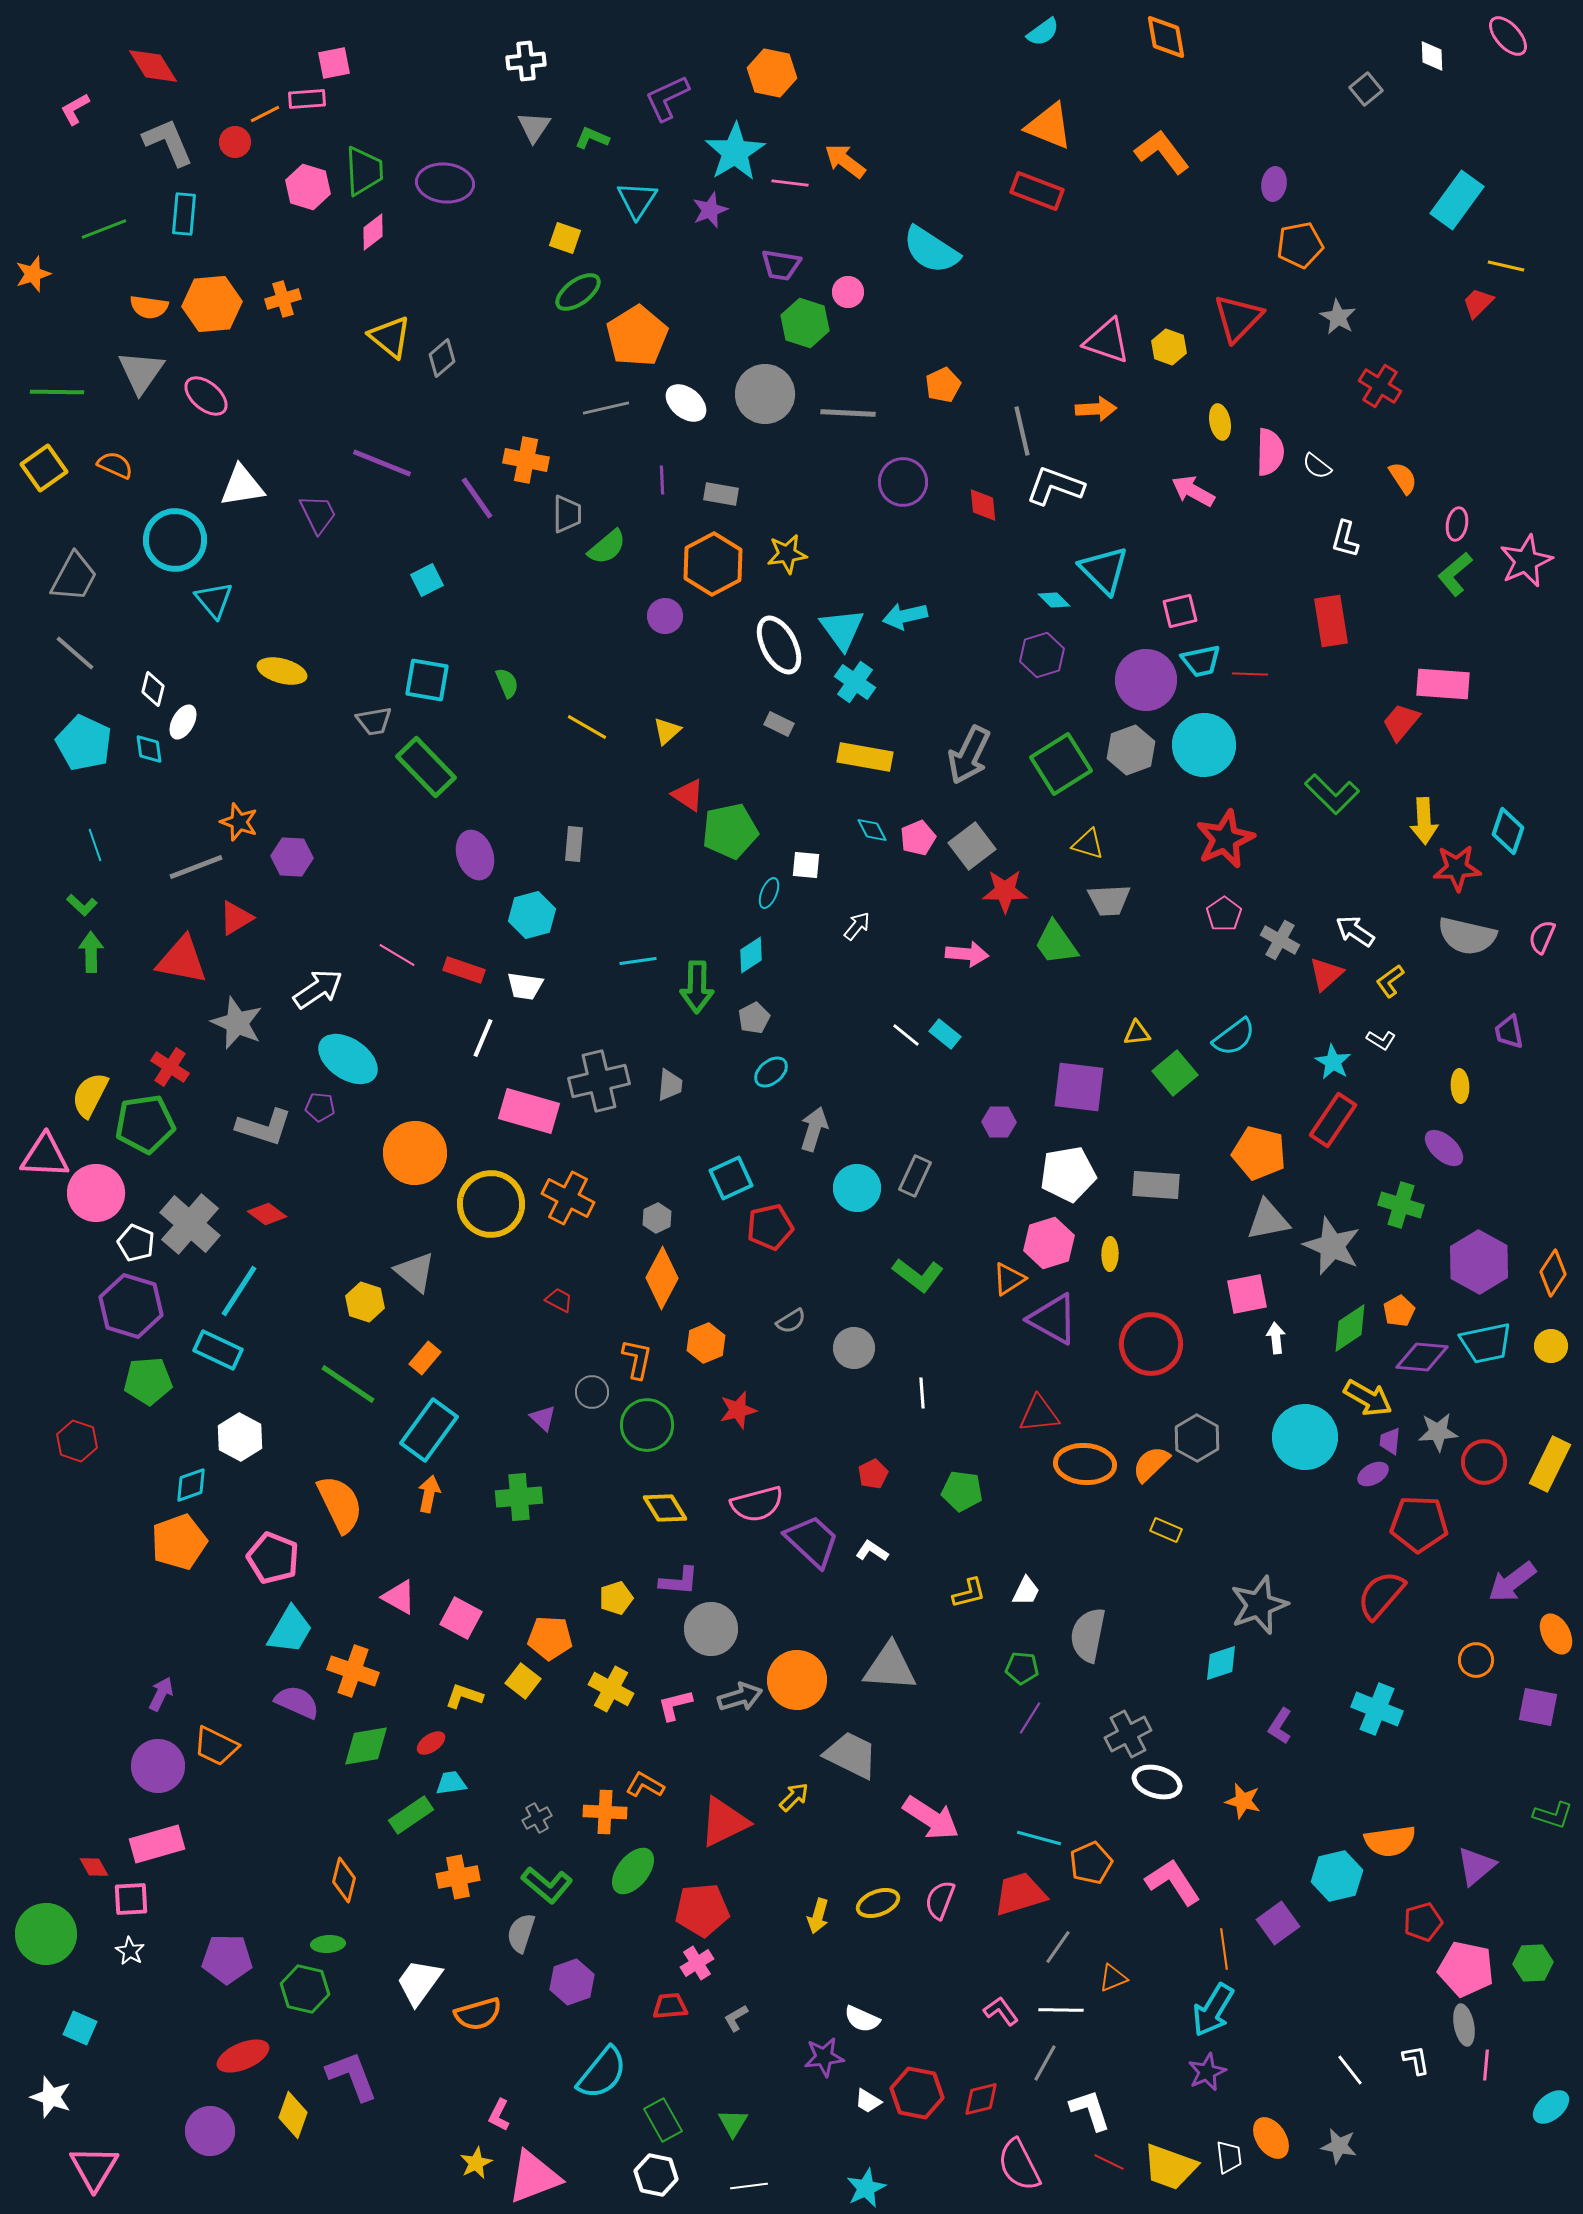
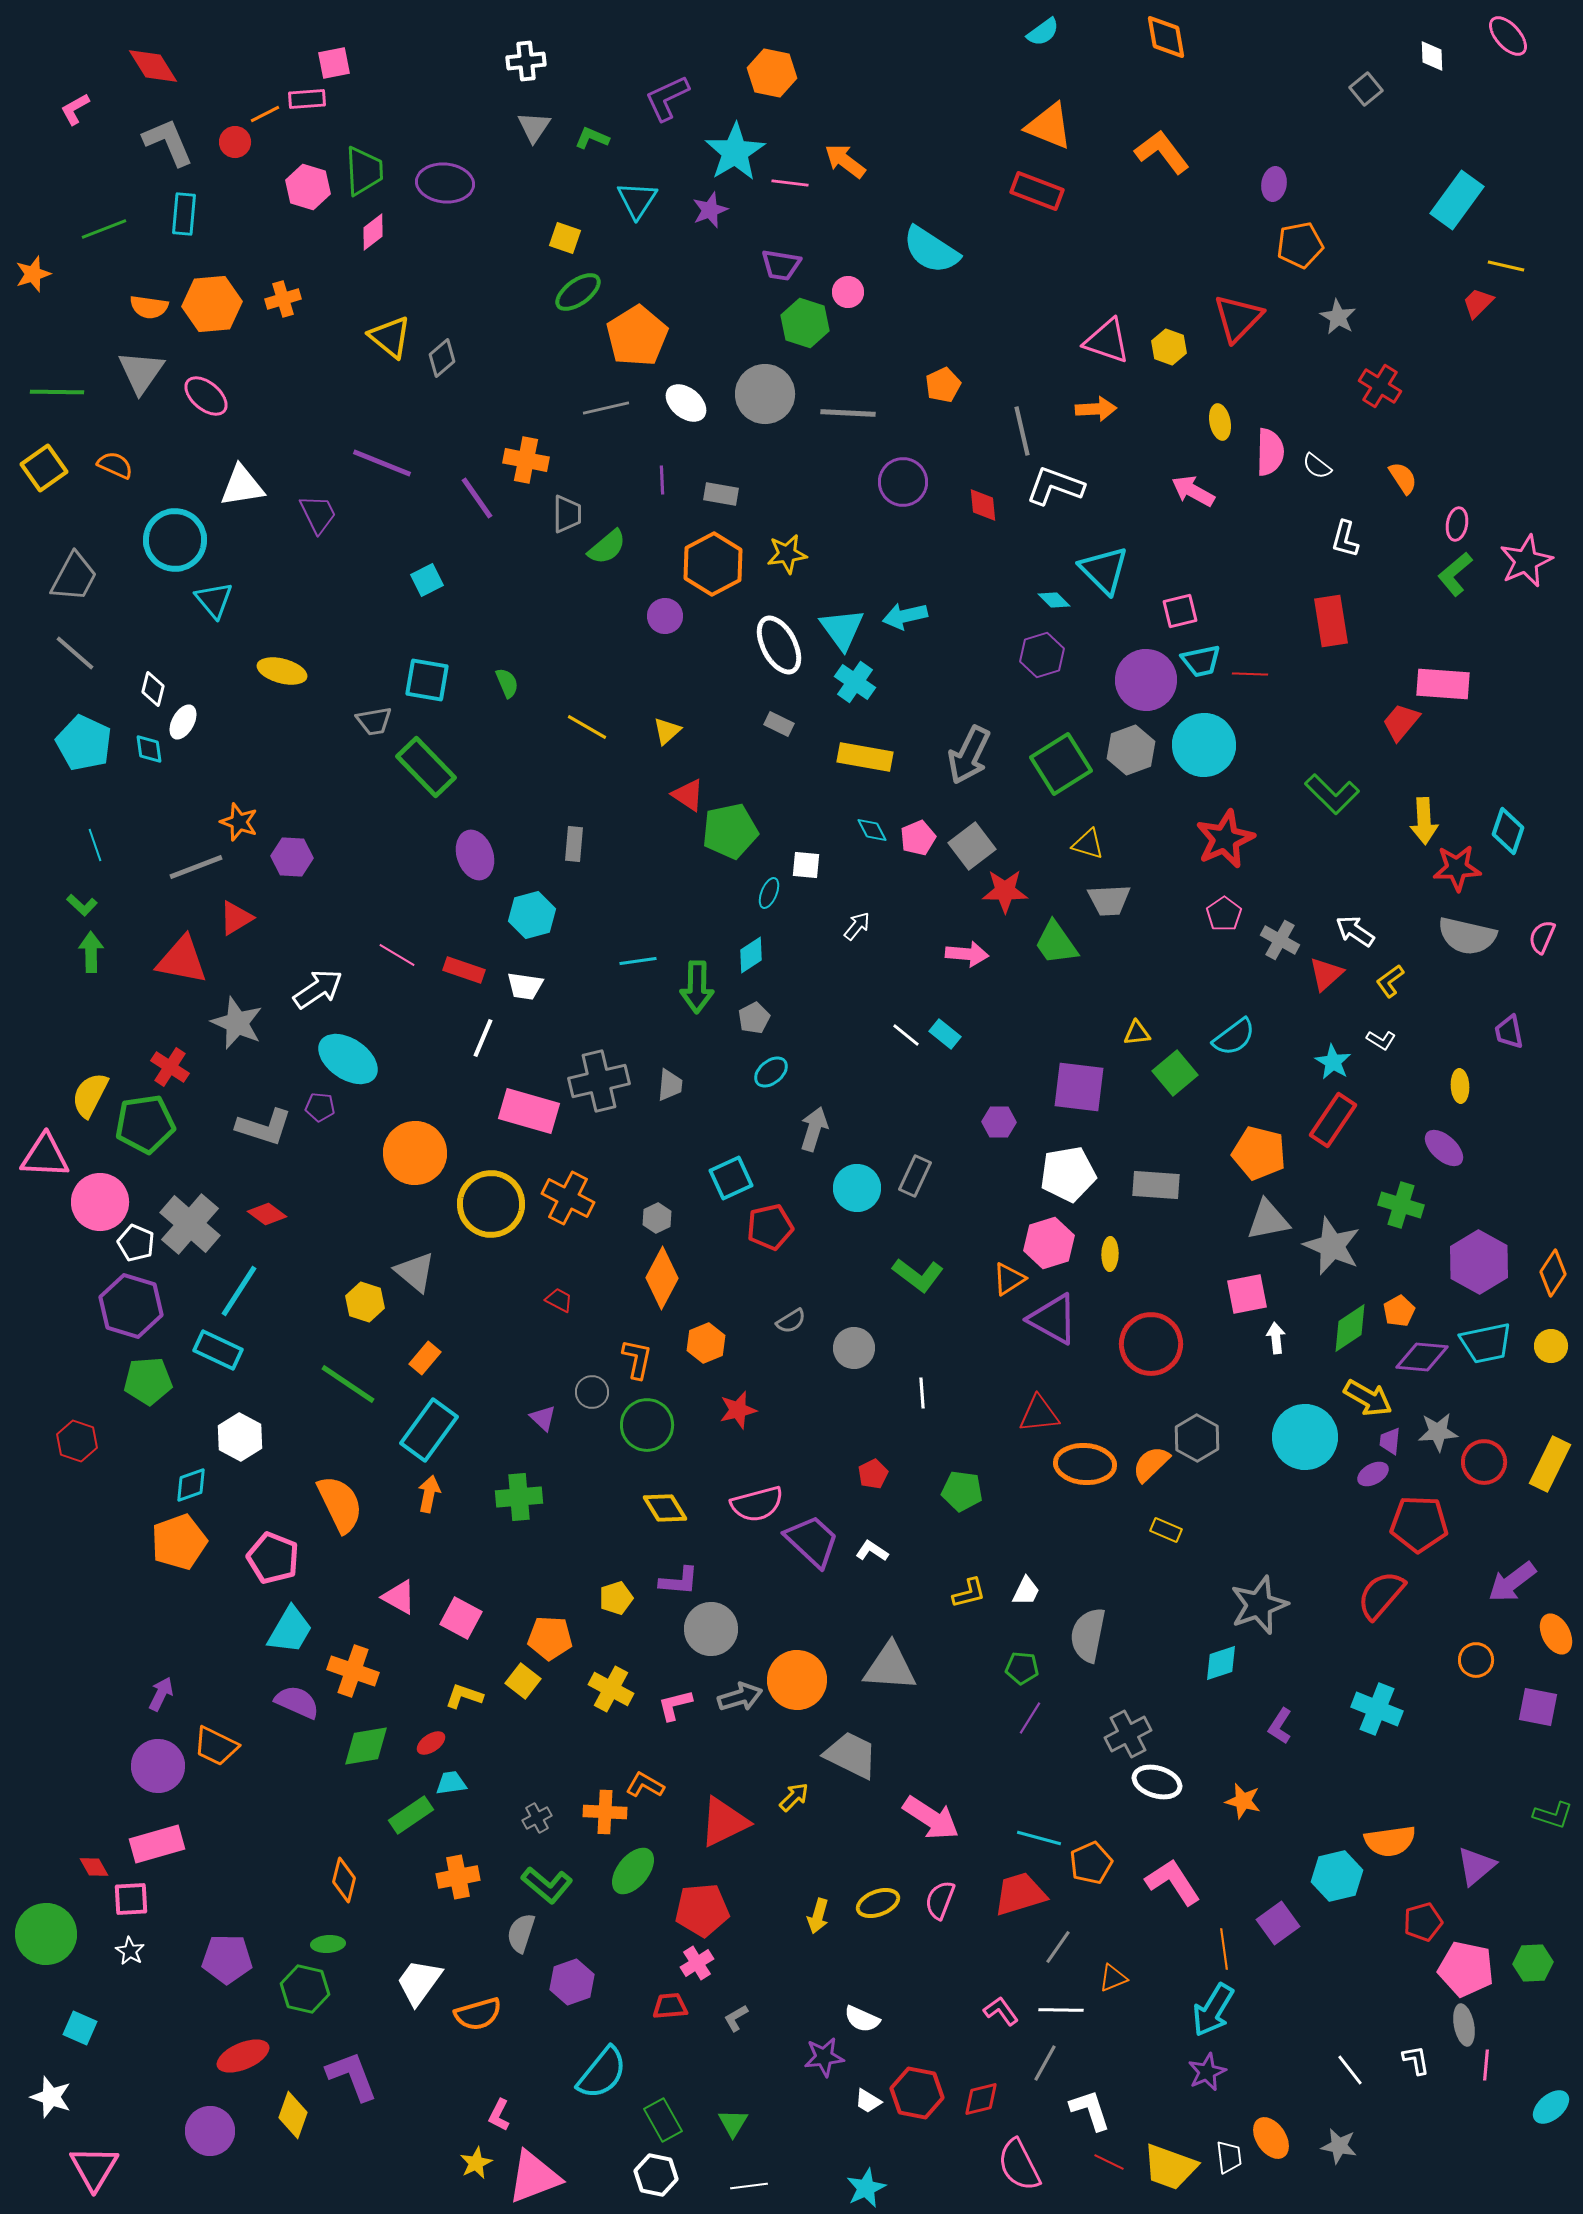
pink circle at (96, 1193): moved 4 px right, 9 px down
